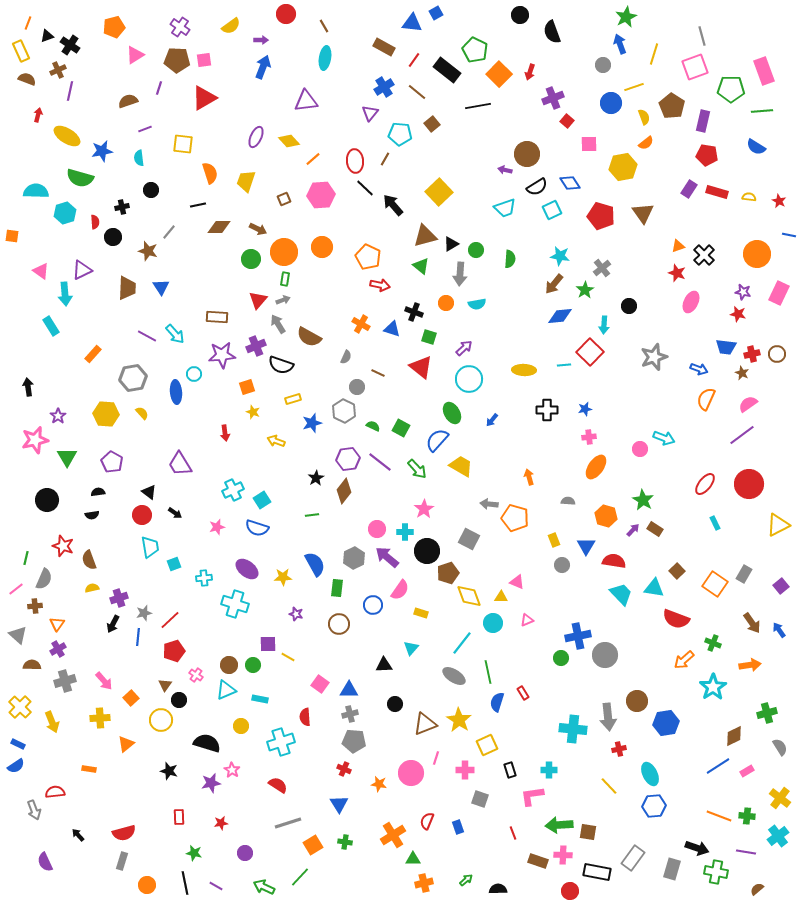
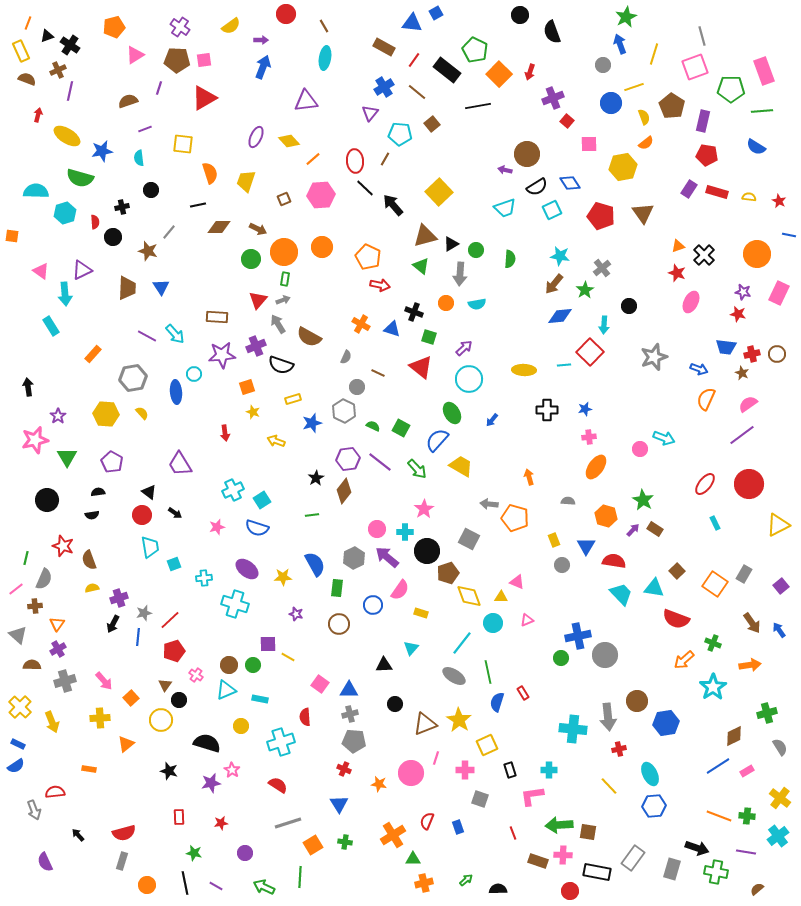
green line at (300, 877): rotated 40 degrees counterclockwise
